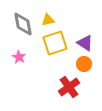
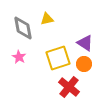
yellow triangle: moved 1 px left, 1 px up
gray diamond: moved 4 px down
yellow square: moved 3 px right, 15 px down
red cross: rotated 15 degrees counterclockwise
